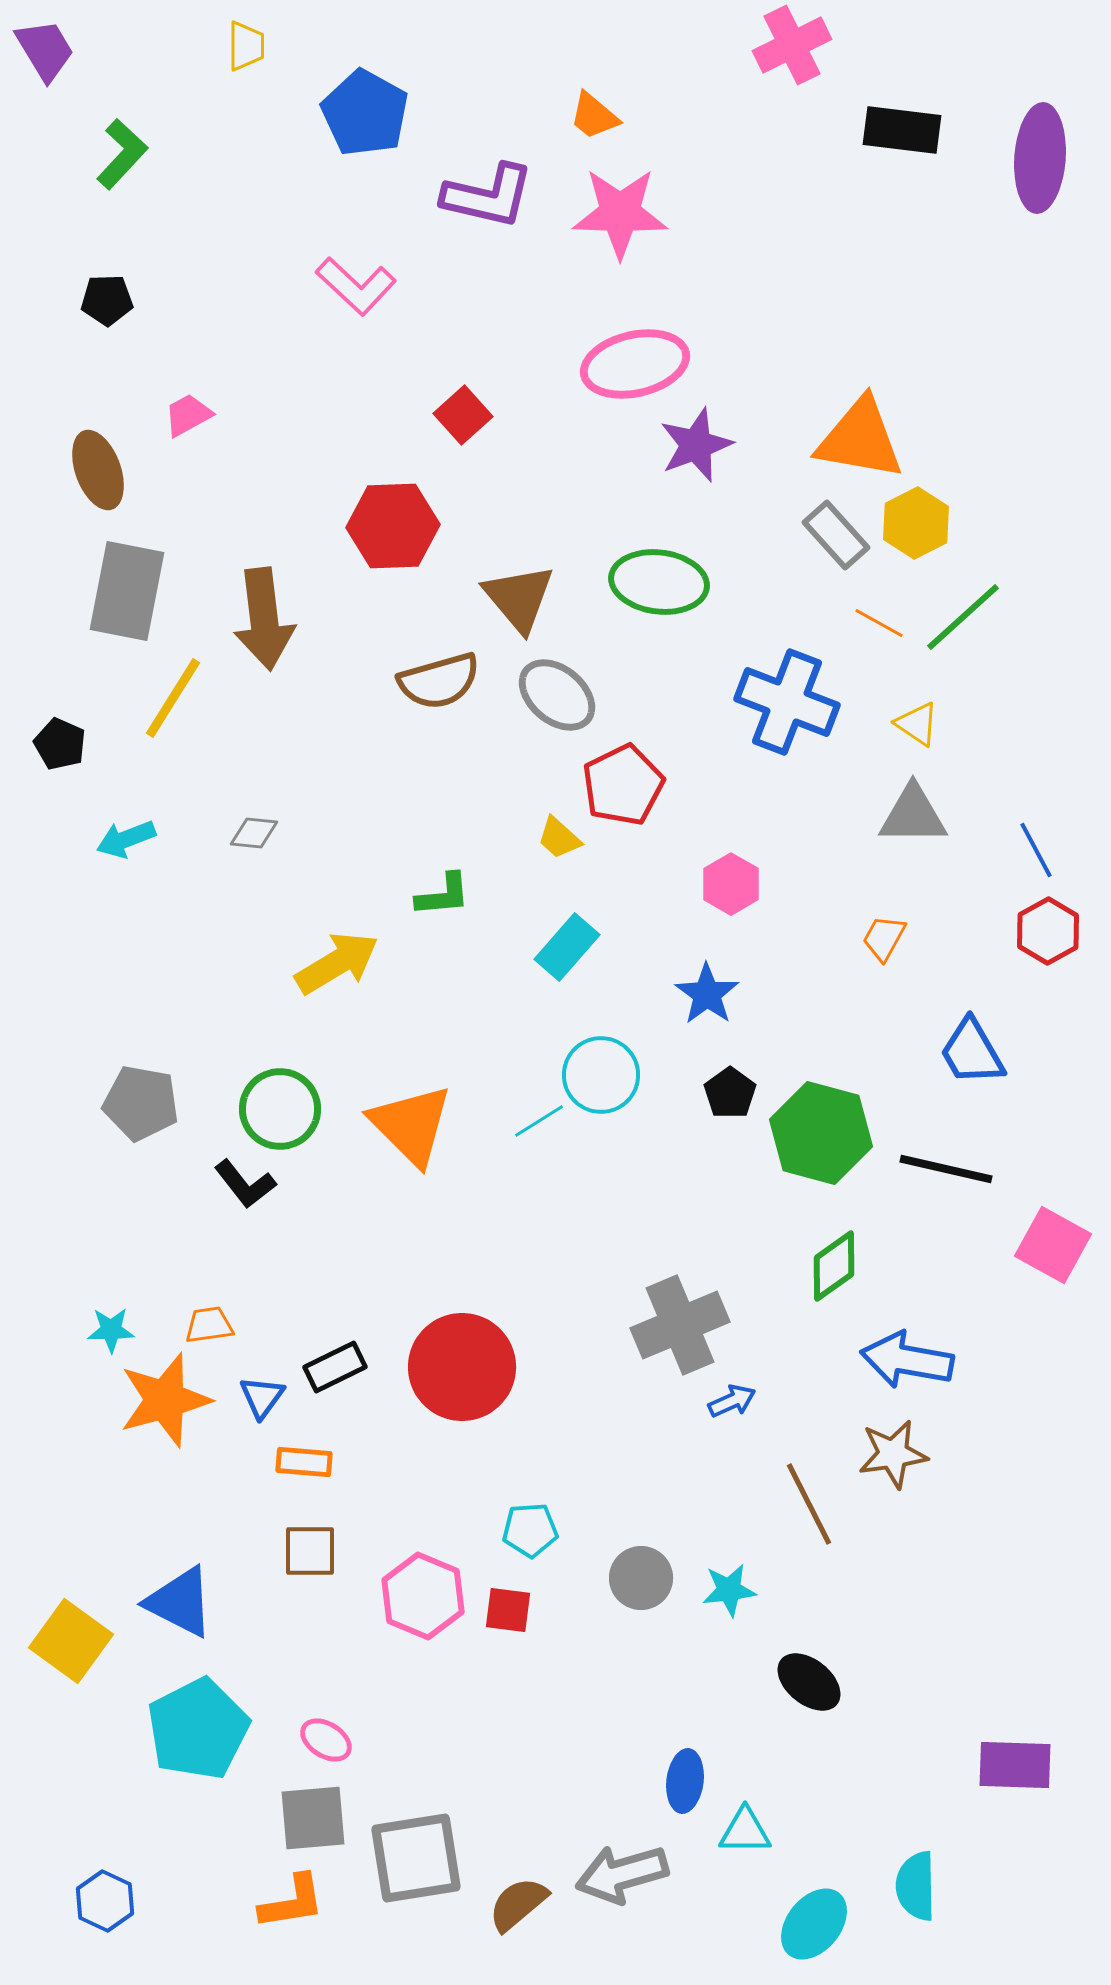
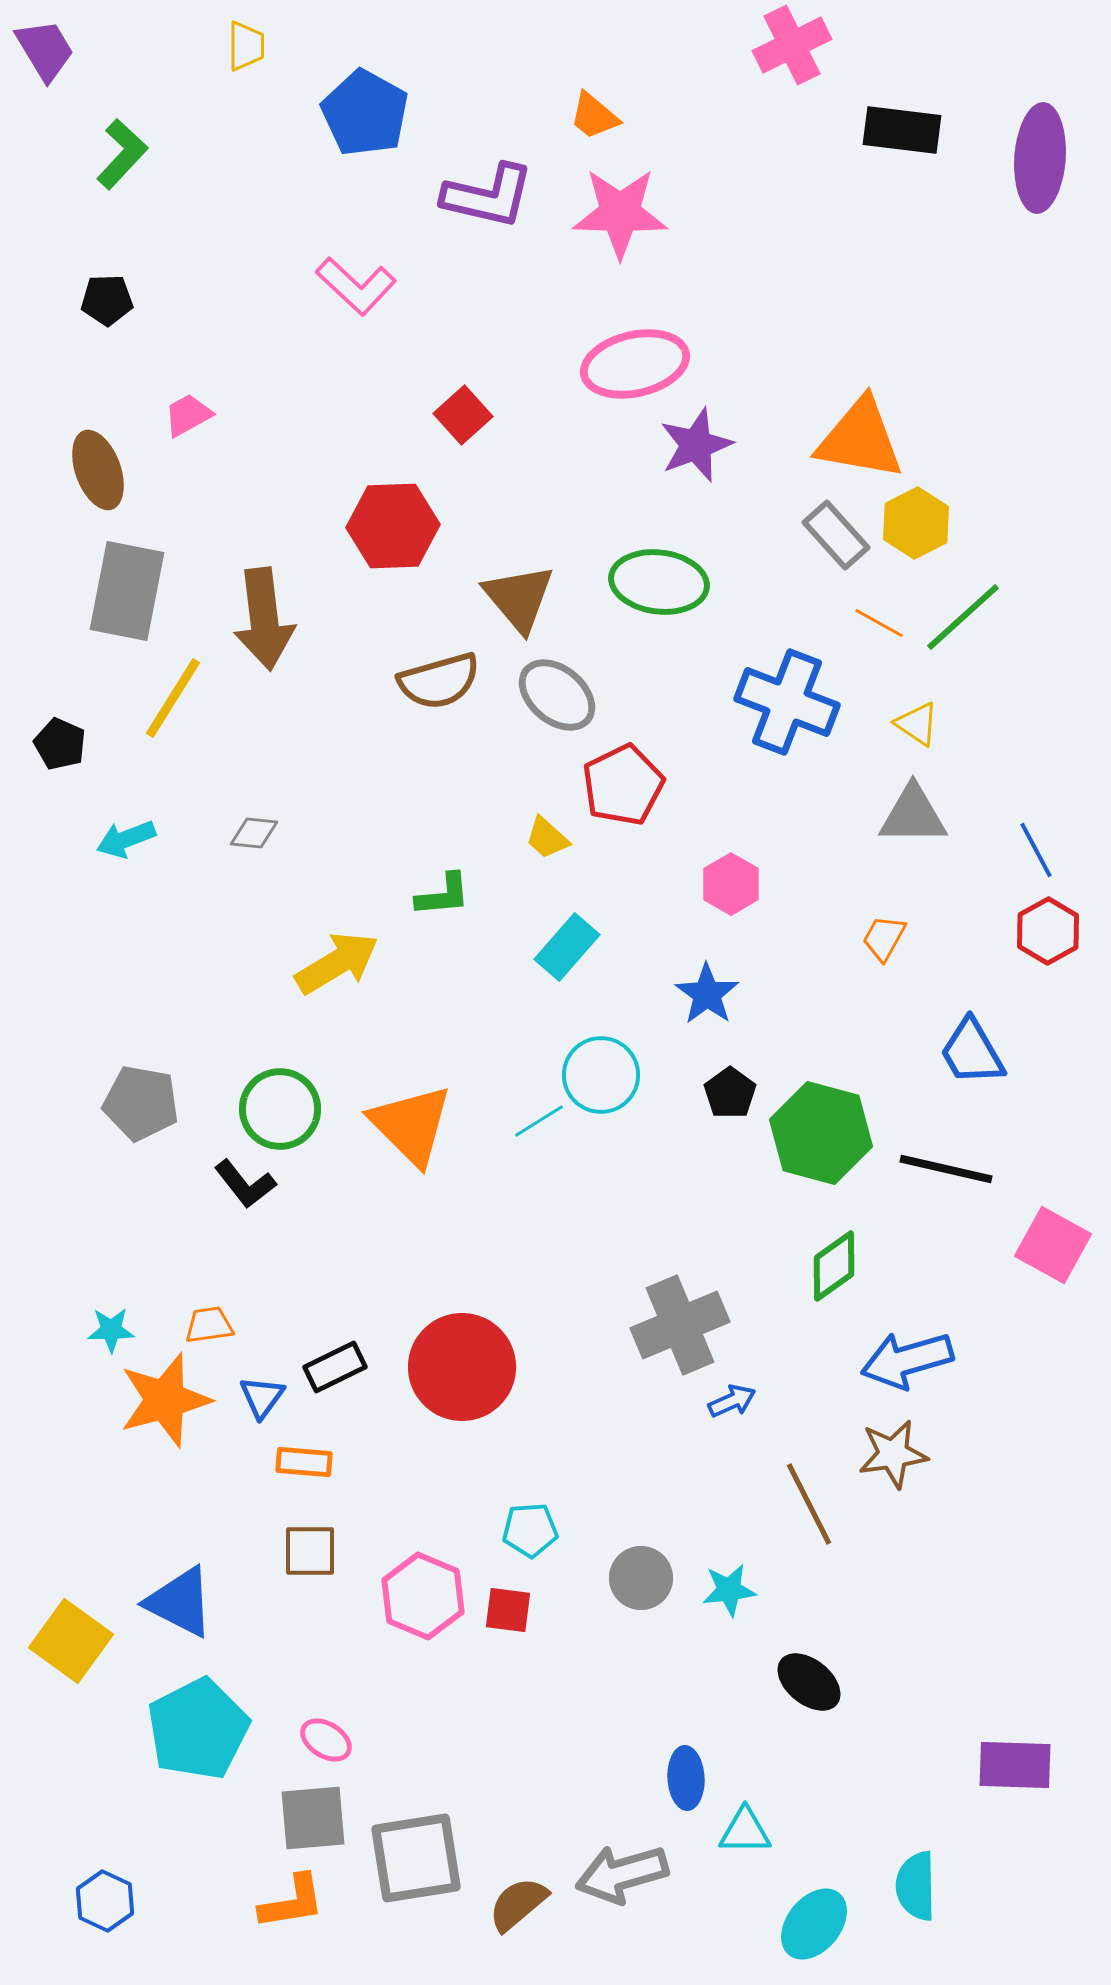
yellow trapezoid at (559, 838): moved 12 px left
blue arrow at (907, 1360): rotated 26 degrees counterclockwise
blue ellipse at (685, 1781): moved 1 px right, 3 px up; rotated 10 degrees counterclockwise
